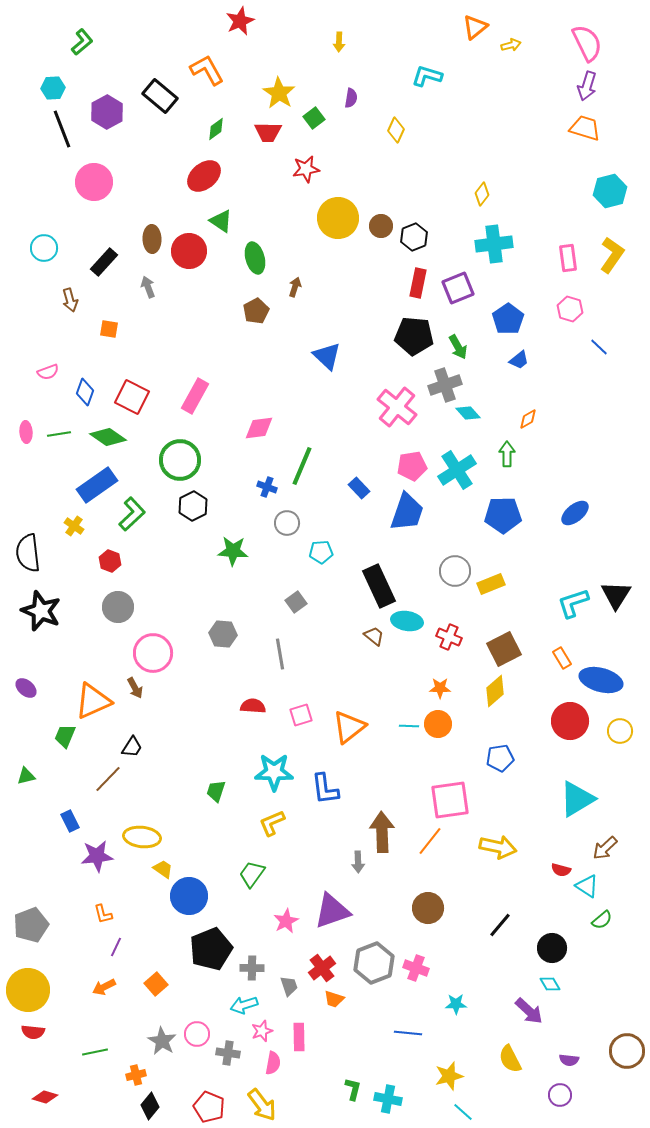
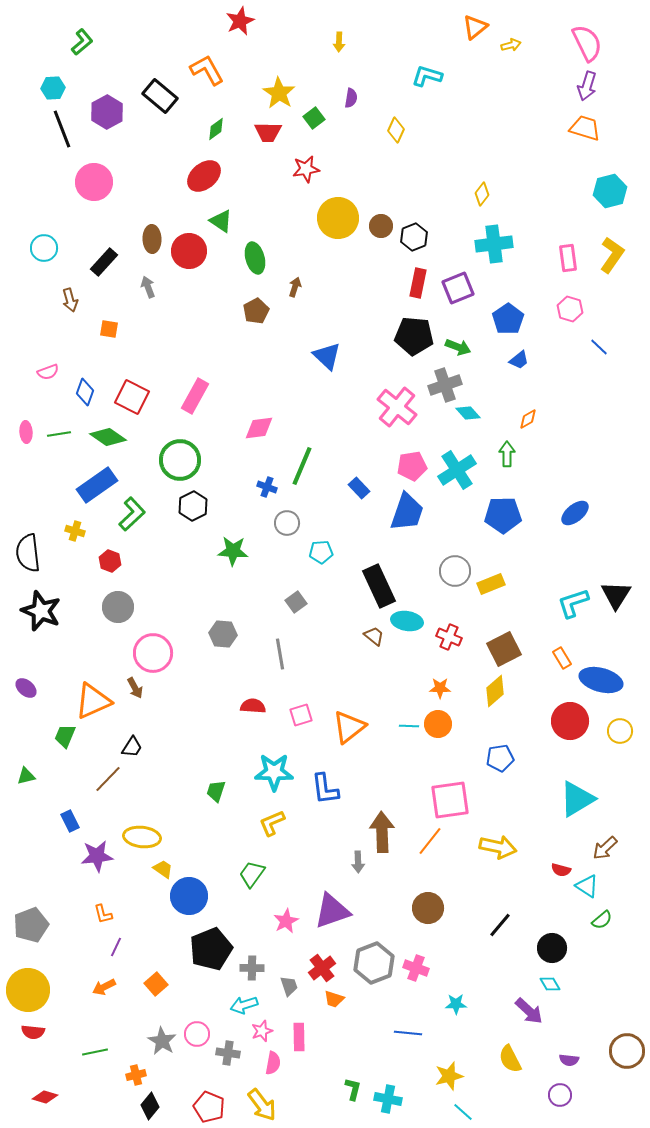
green arrow at (458, 347): rotated 40 degrees counterclockwise
yellow cross at (74, 526): moved 1 px right, 5 px down; rotated 18 degrees counterclockwise
